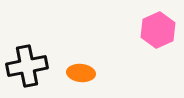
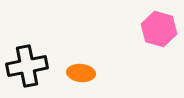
pink hexagon: moved 1 px right, 1 px up; rotated 20 degrees counterclockwise
